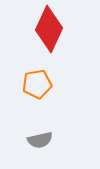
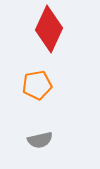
orange pentagon: moved 1 px down
